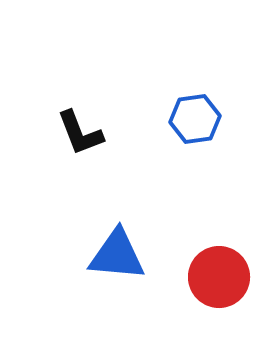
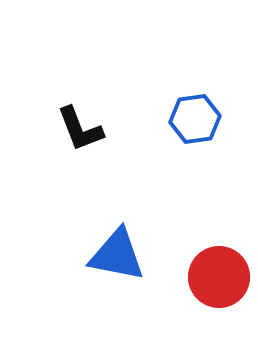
black L-shape: moved 4 px up
blue triangle: rotated 6 degrees clockwise
